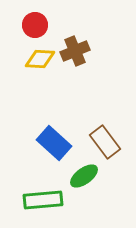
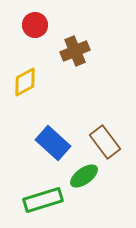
yellow diamond: moved 15 px left, 23 px down; rotated 32 degrees counterclockwise
blue rectangle: moved 1 px left
green rectangle: rotated 12 degrees counterclockwise
